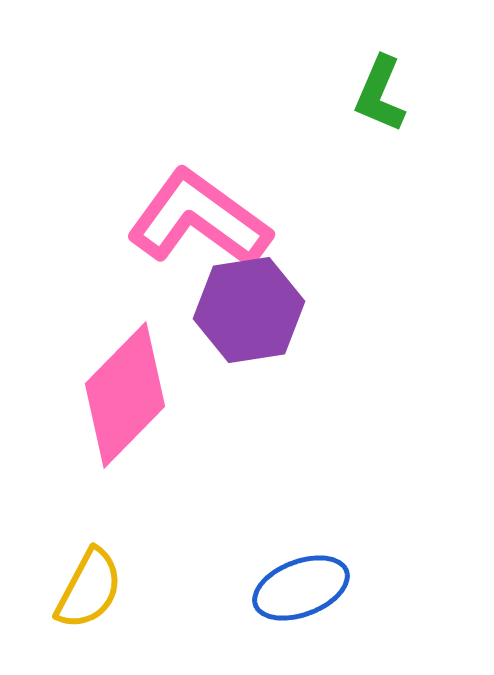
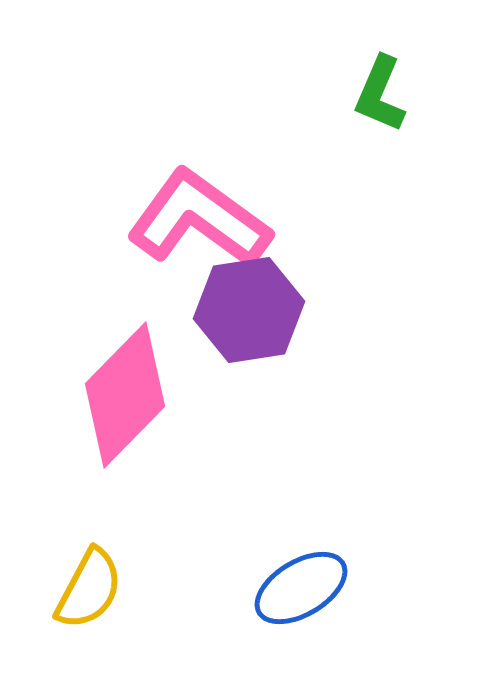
blue ellipse: rotated 10 degrees counterclockwise
